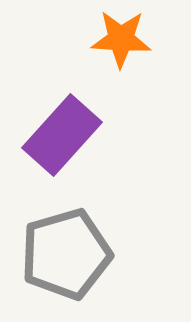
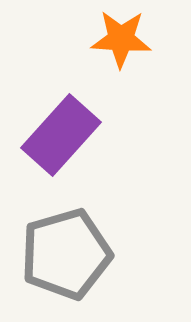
purple rectangle: moved 1 px left
